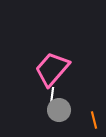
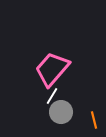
white line: rotated 24 degrees clockwise
gray circle: moved 2 px right, 2 px down
